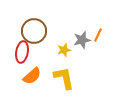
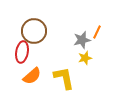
orange line: moved 1 px left, 3 px up
yellow star: moved 21 px right, 8 px down
